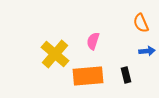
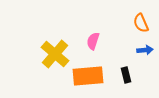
blue arrow: moved 2 px left, 1 px up
